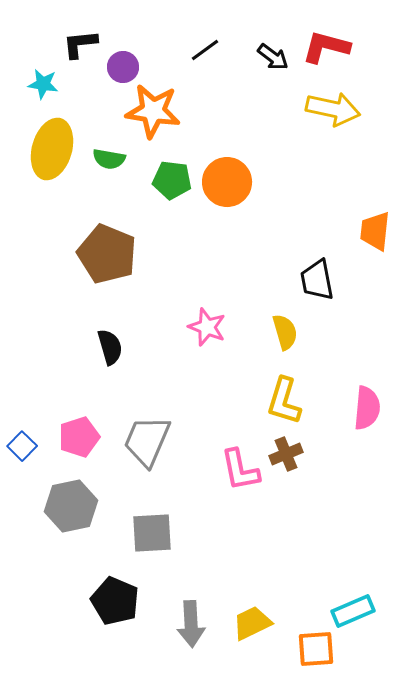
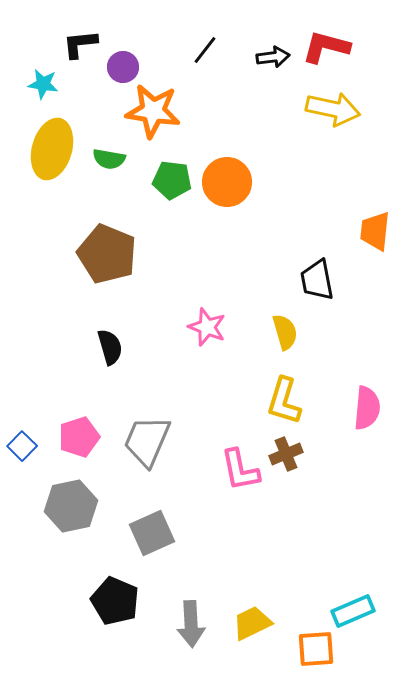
black line: rotated 16 degrees counterclockwise
black arrow: rotated 44 degrees counterclockwise
gray square: rotated 21 degrees counterclockwise
